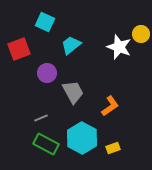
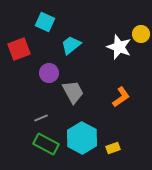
purple circle: moved 2 px right
orange L-shape: moved 11 px right, 9 px up
